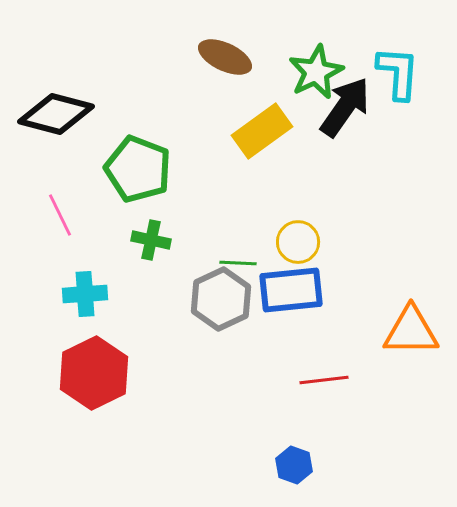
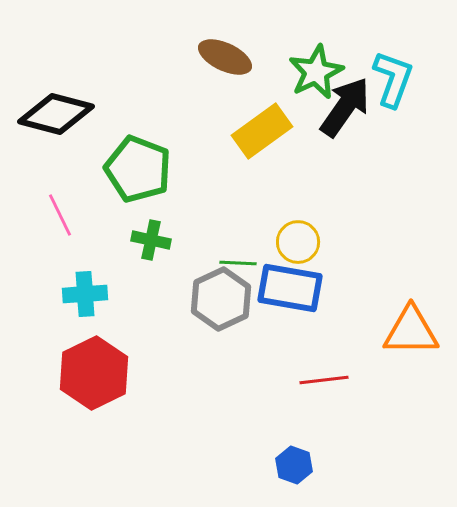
cyan L-shape: moved 5 px left, 6 px down; rotated 16 degrees clockwise
blue rectangle: moved 1 px left, 2 px up; rotated 16 degrees clockwise
